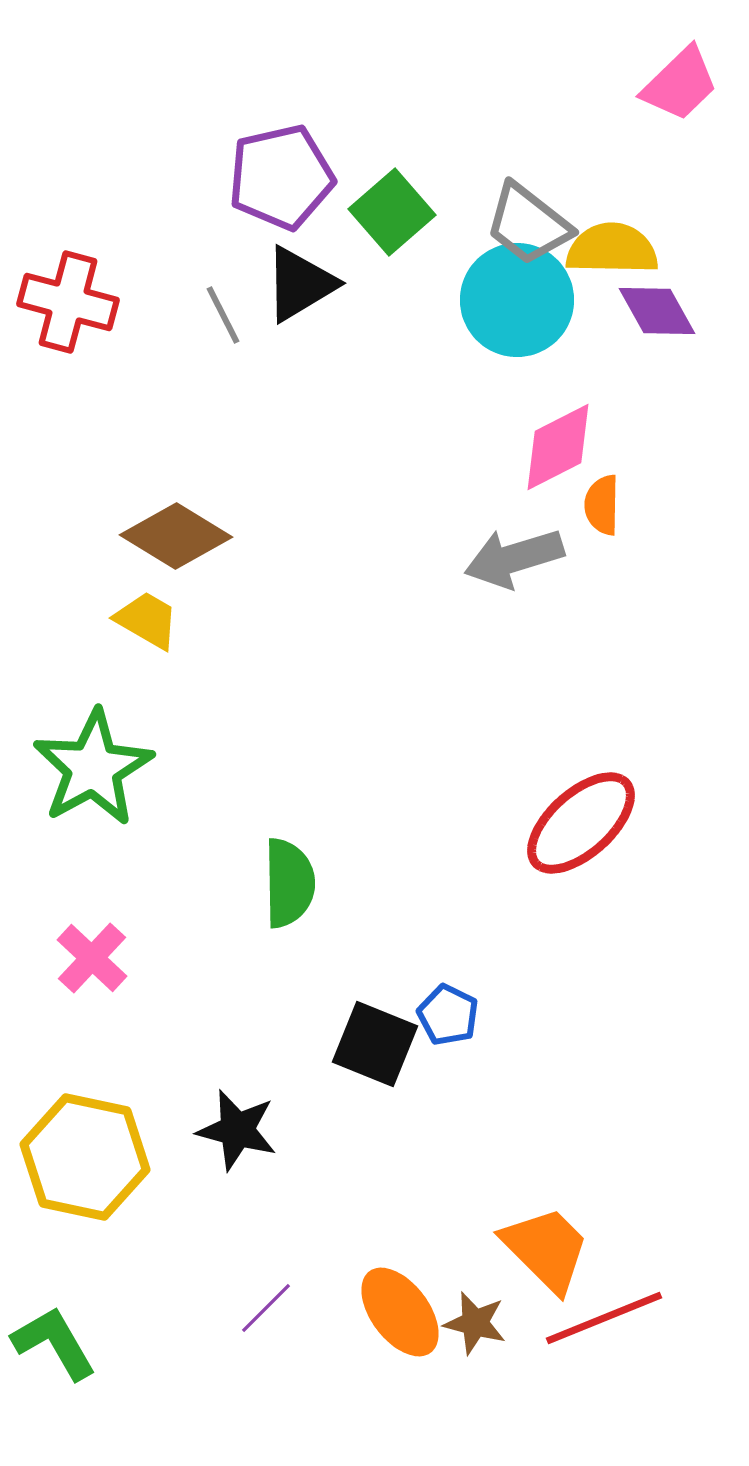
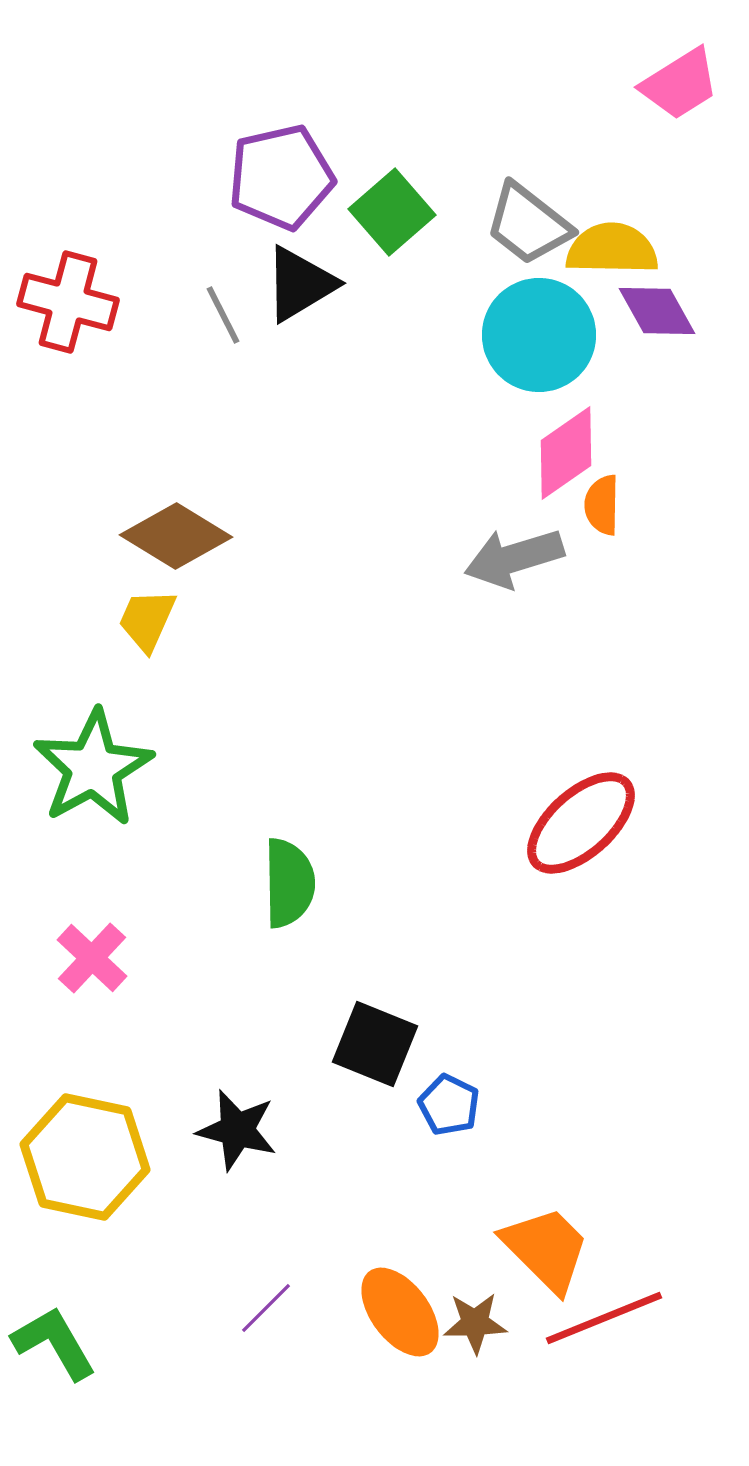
pink trapezoid: rotated 12 degrees clockwise
cyan circle: moved 22 px right, 35 px down
pink diamond: moved 8 px right, 6 px down; rotated 8 degrees counterclockwise
yellow trapezoid: rotated 96 degrees counterclockwise
blue pentagon: moved 1 px right, 90 px down
brown star: rotated 16 degrees counterclockwise
